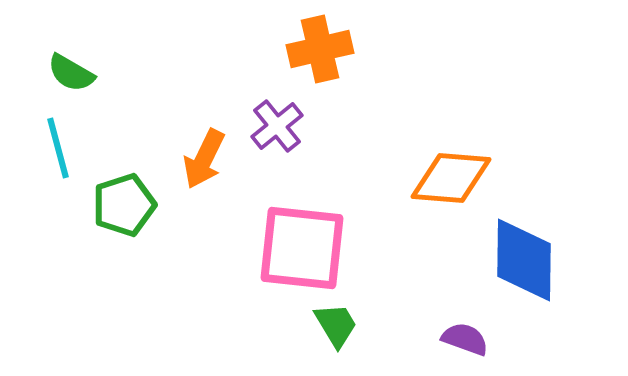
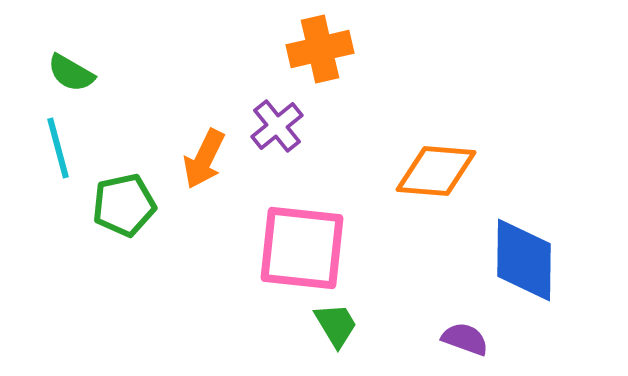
orange diamond: moved 15 px left, 7 px up
green pentagon: rotated 6 degrees clockwise
